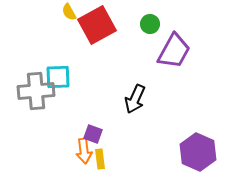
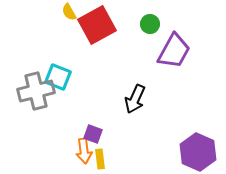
cyan square: rotated 24 degrees clockwise
gray cross: rotated 9 degrees counterclockwise
